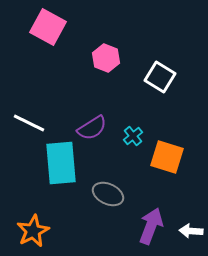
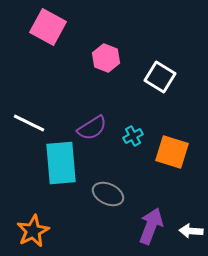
cyan cross: rotated 12 degrees clockwise
orange square: moved 5 px right, 5 px up
